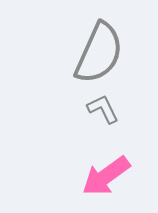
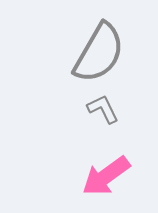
gray semicircle: rotated 6 degrees clockwise
